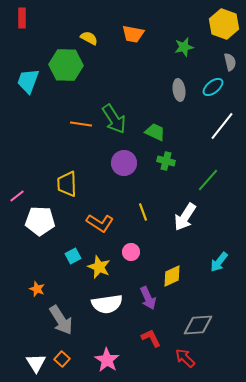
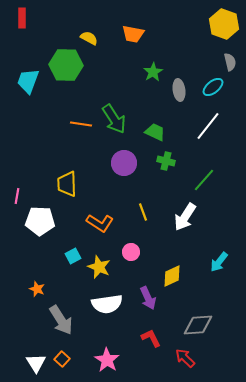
green star: moved 31 px left, 25 px down; rotated 18 degrees counterclockwise
white line: moved 14 px left
green line: moved 4 px left
pink line: rotated 42 degrees counterclockwise
